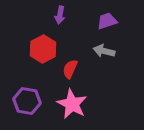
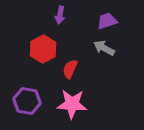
gray arrow: moved 3 px up; rotated 15 degrees clockwise
pink star: rotated 24 degrees counterclockwise
